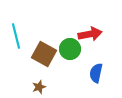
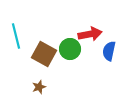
blue semicircle: moved 13 px right, 22 px up
